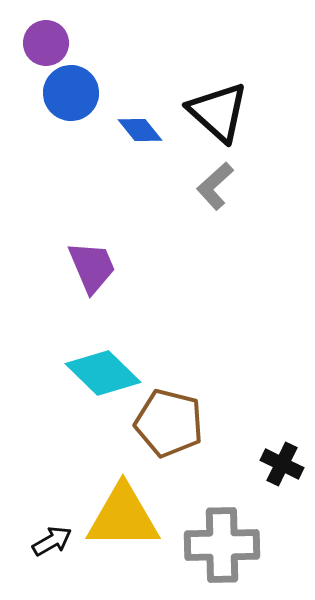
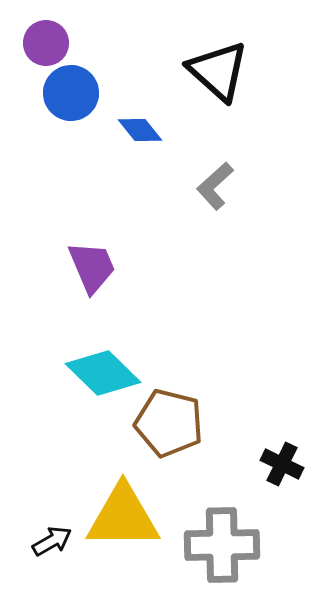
black triangle: moved 41 px up
